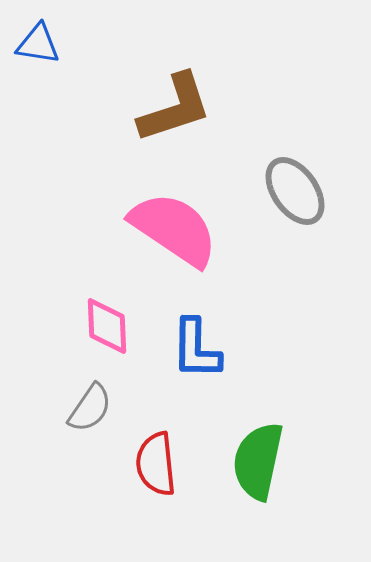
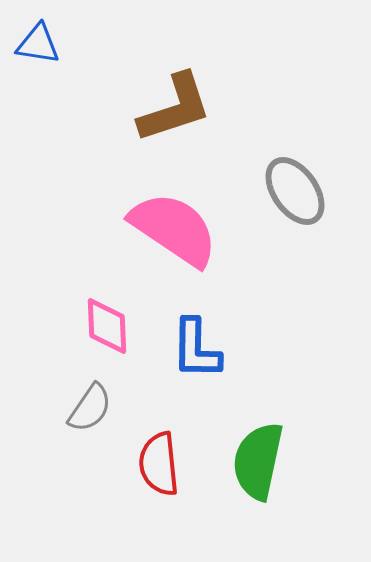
red semicircle: moved 3 px right
